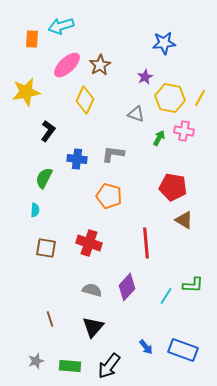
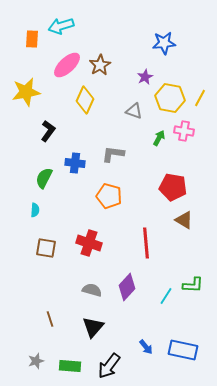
gray triangle: moved 2 px left, 3 px up
blue cross: moved 2 px left, 4 px down
blue rectangle: rotated 8 degrees counterclockwise
